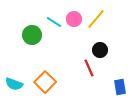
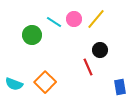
red line: moved 1 px left, 1 px up
